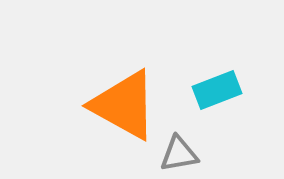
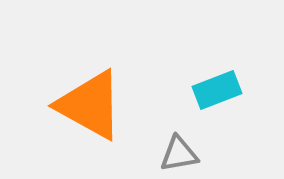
orange triangle: moved 34 px left
